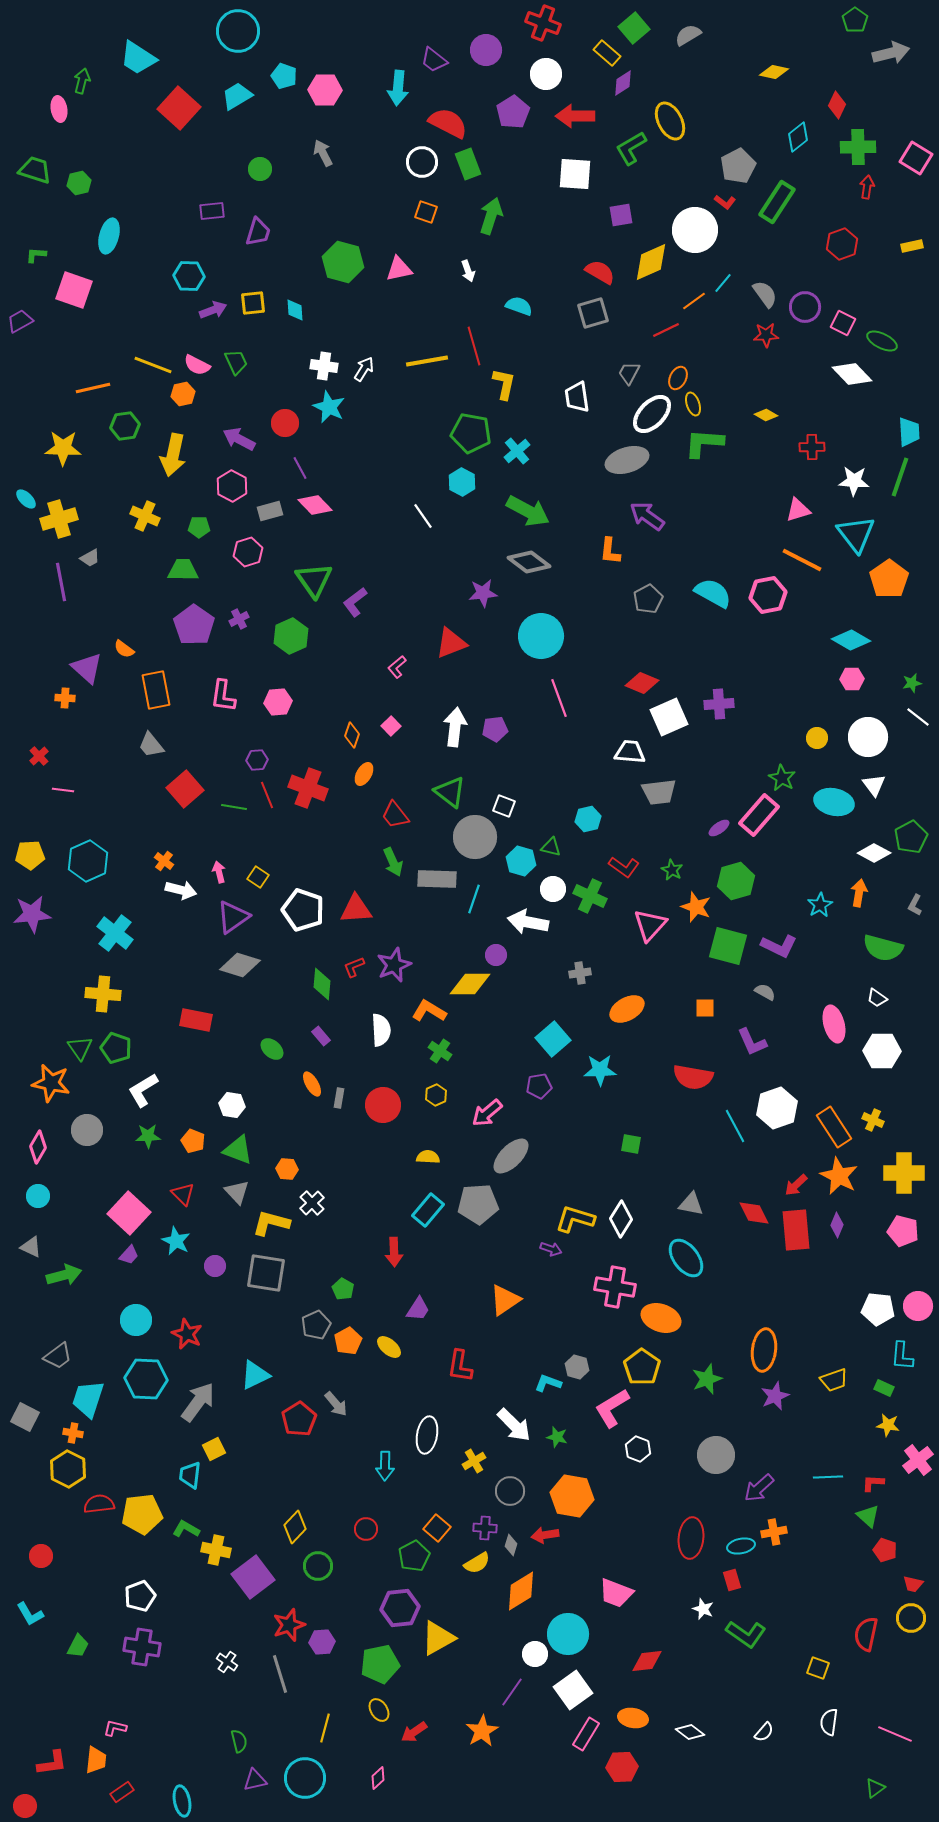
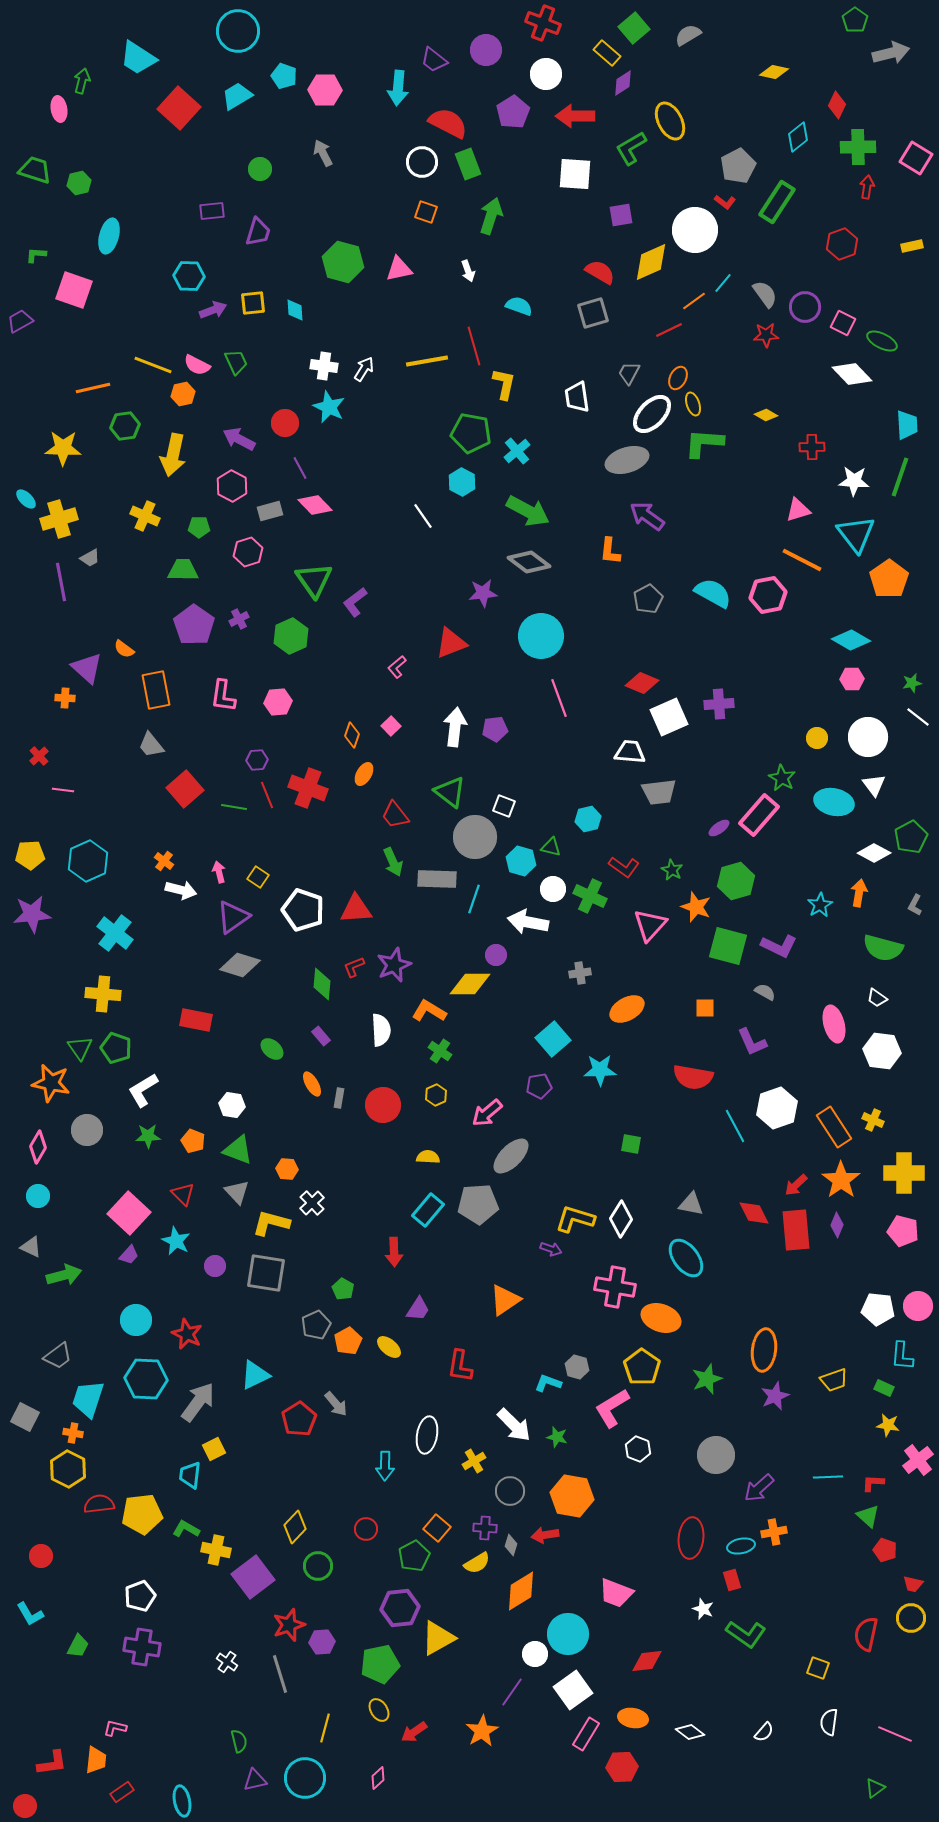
red line at (666, 330): moved 3 px right
cyan trapezoid at (909, 432): moved 2 px left, 7 px up
white hexagon at (882, 1051): rotated 6 degrees clockwise
orange star at (839, 1176): moved 2 px right, 4 px down; rotated 9 degrees clockwise
